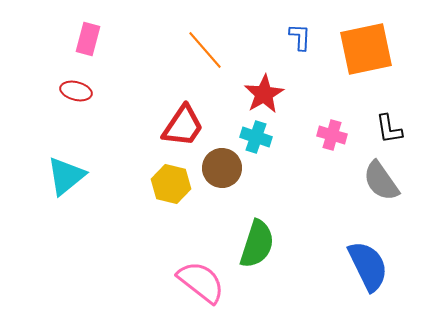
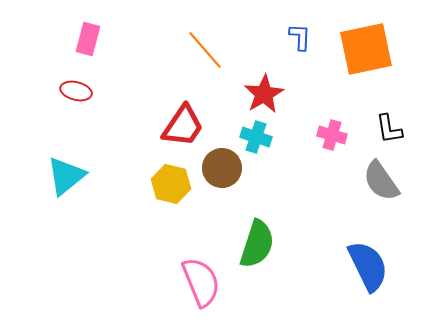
pink semicircle: rotated 30 degrees clockwise
